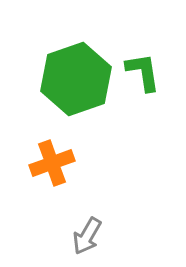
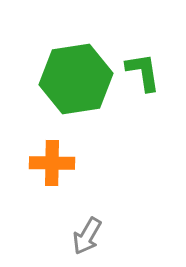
green hexagon: rotated 10 degrees clockwise
orange cross: rotated 21 degrees clockwise
